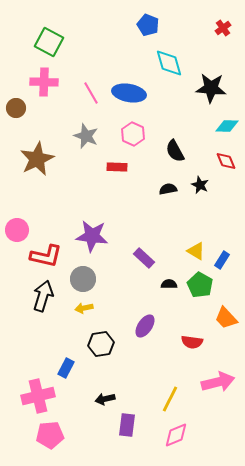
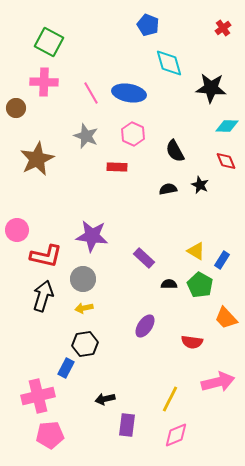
black hexagon at (101, 344): moved 16 px left
